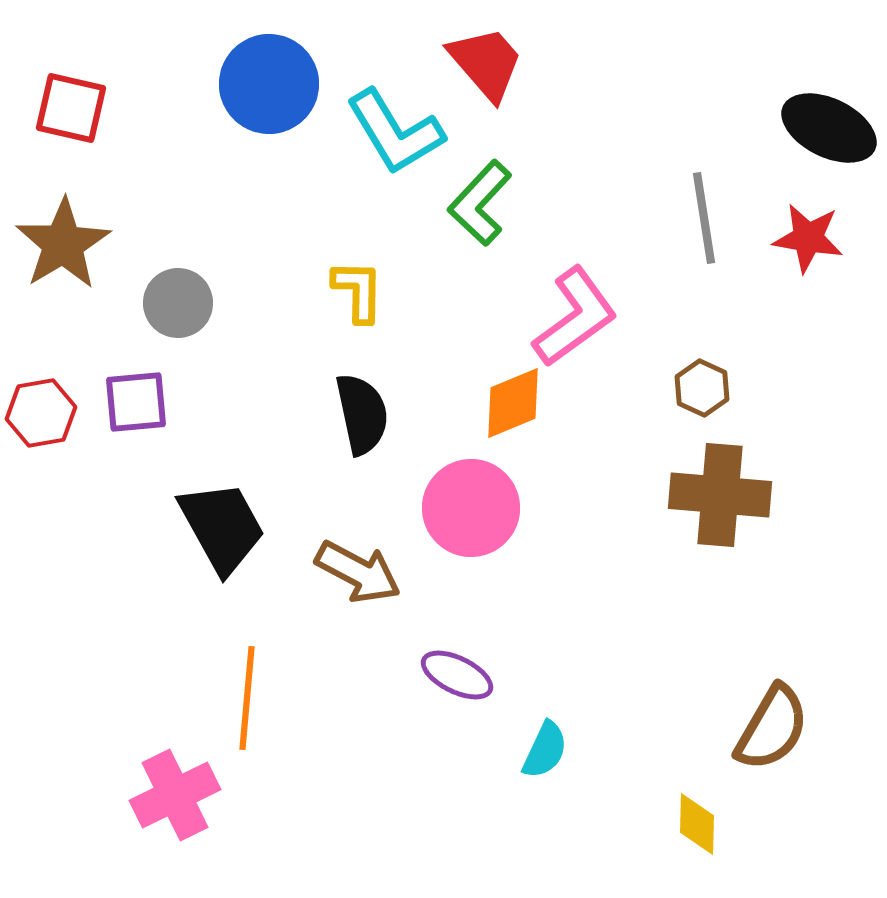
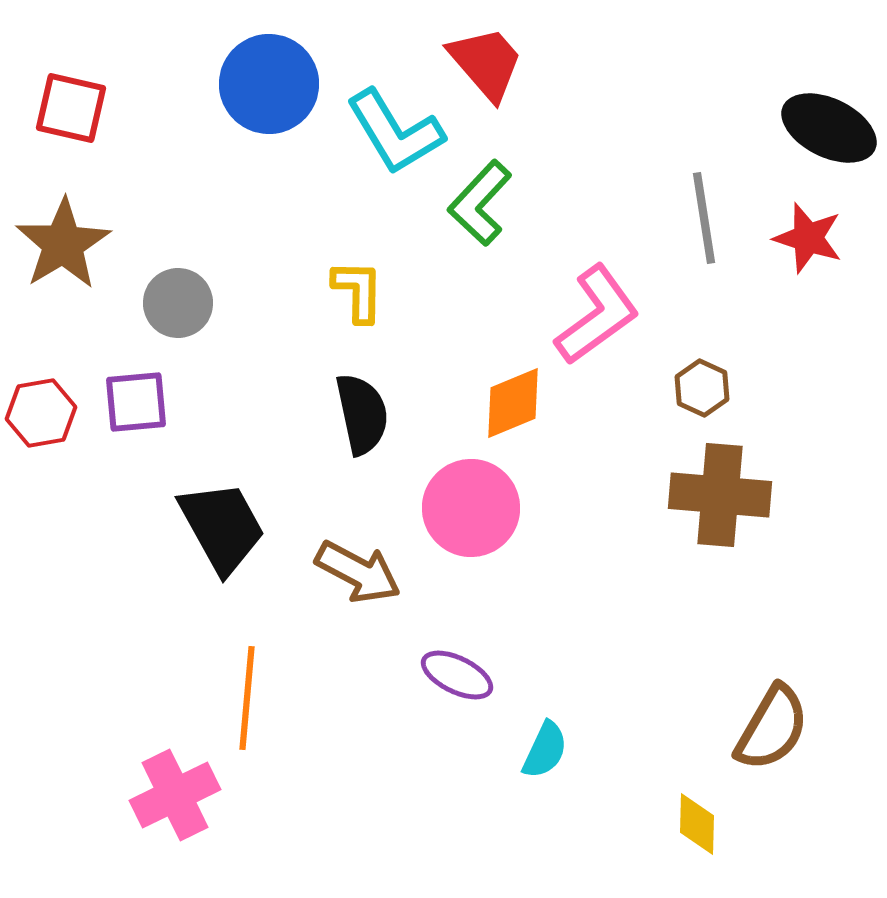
red star: rotated 8 degrees clockwise
pink L-shape: moved 22 px right, 2 px up
